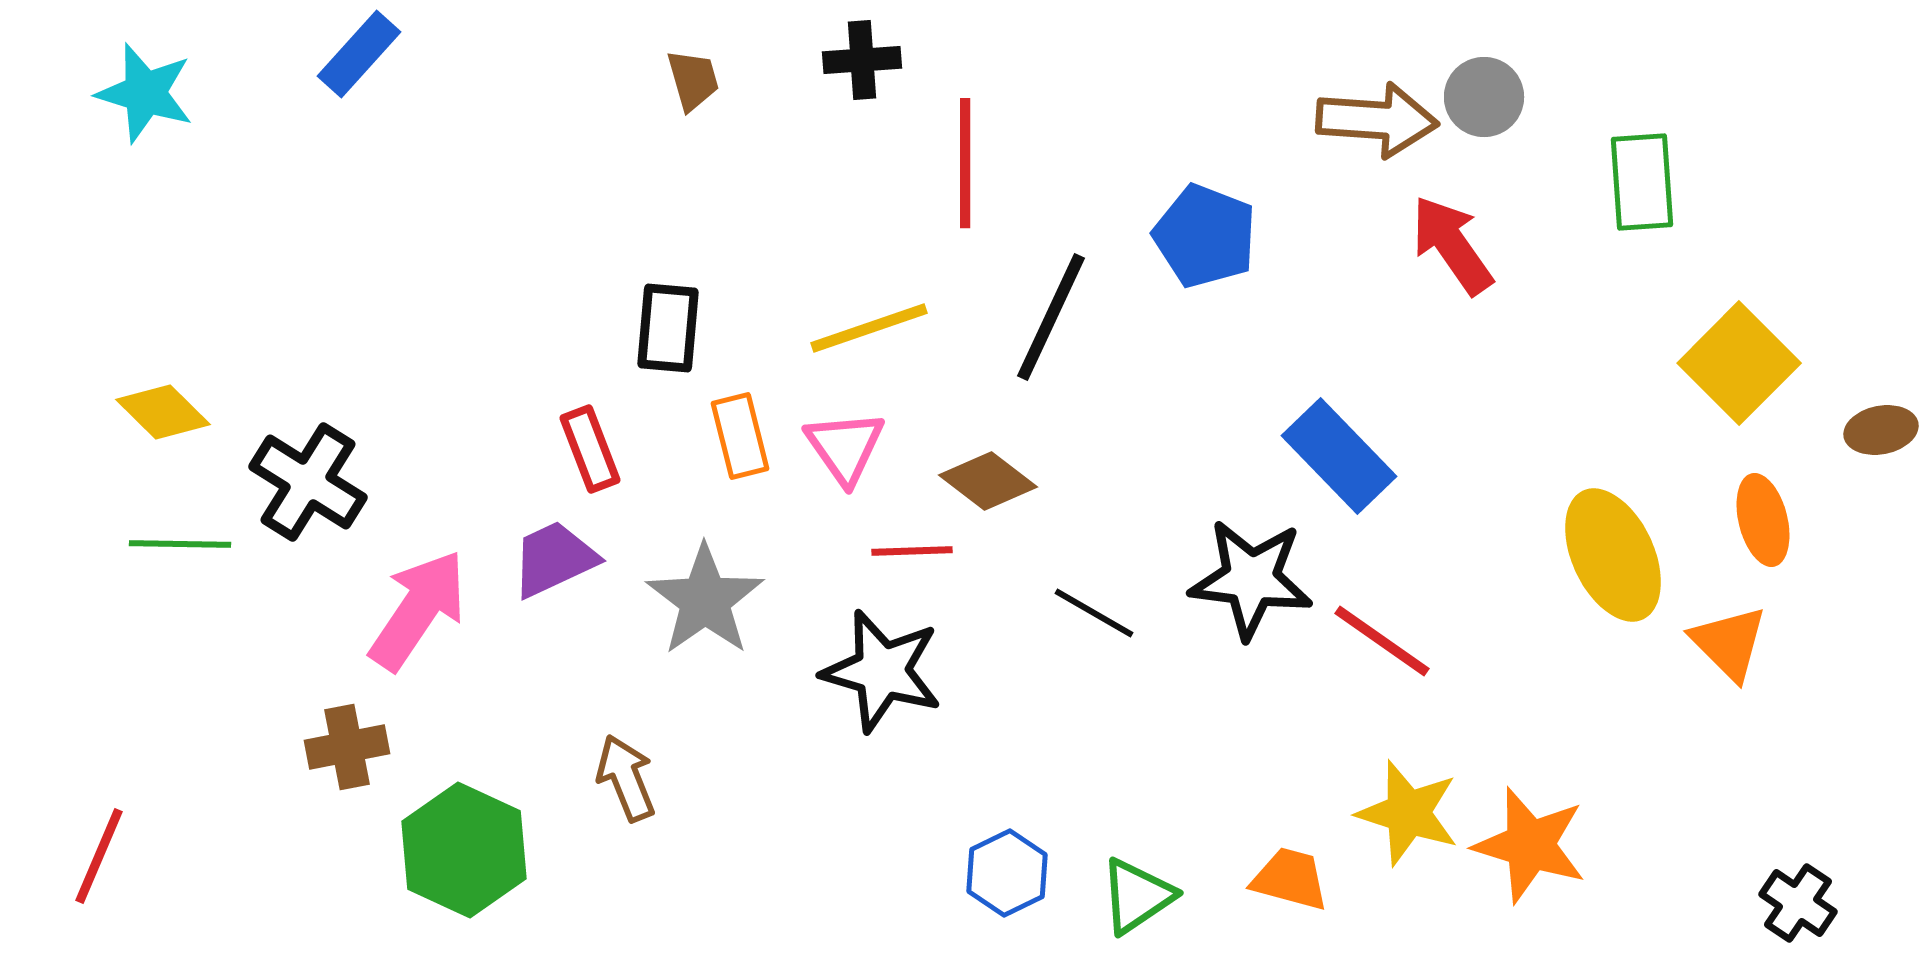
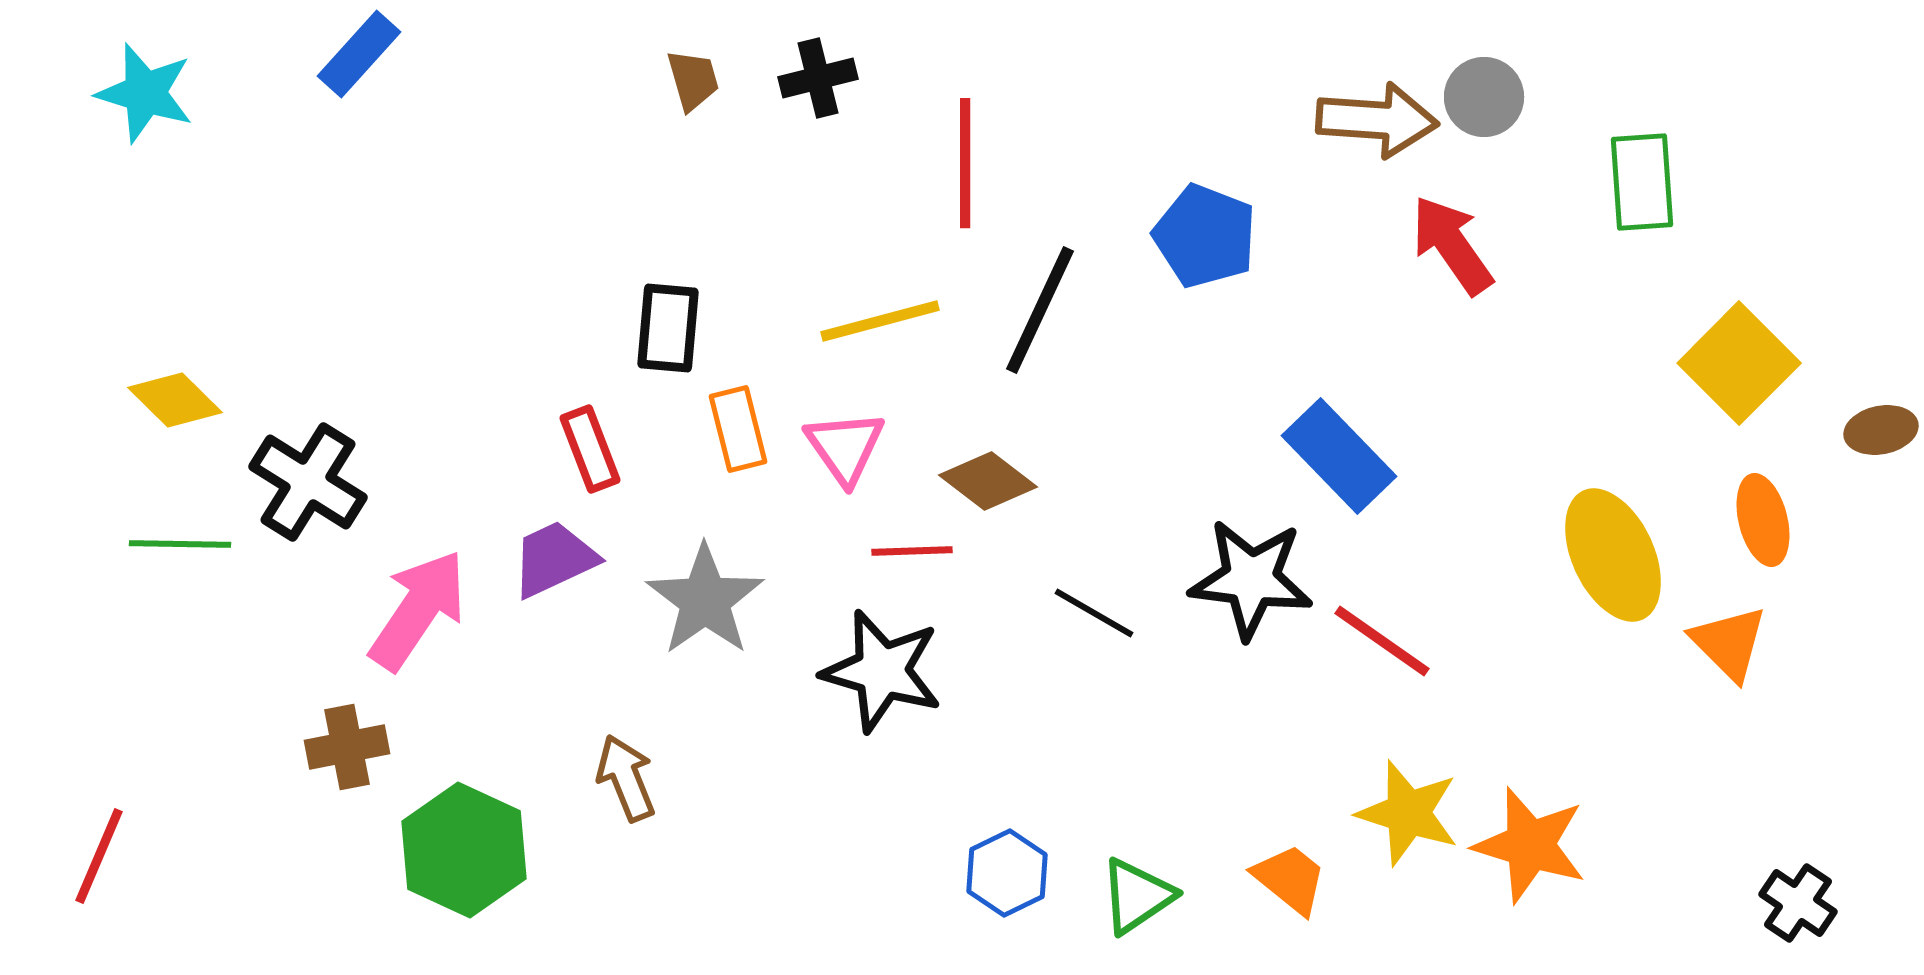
black cross at (862, 60): moved 44 px left, 18 px down; rotated 10 degrees counterclockwise
black line at (1051, 317): moved 11 px left, 7 px up
yellow line at (869, 328): moved 11 px right, 7 px up; rotated 4 degrees clockwise
yellow diamond at (163, 412): moved 12 px right, 12 px up
orange rectangle at (740, 436): moved 2 px left, 7 px up
orange trapezoid at (1290, 879): rotated 24 degrees clockwise
